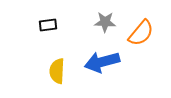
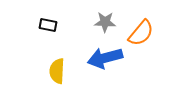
black rectangle: rotated 18 degrees clockwise
blue arrow: moved 3 px right, 4 px up
